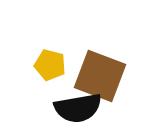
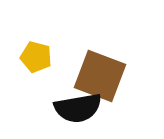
yellow pentagon: moved 14 px left, 8 px up
